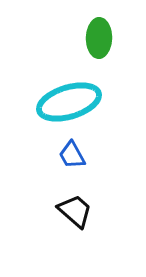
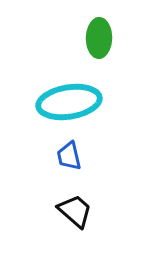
cyan ellipse: rotated 8 degrees clockwise
blue trapezoid: moved 3 px left, 1 px down; rotated 16 degrees clockwise
